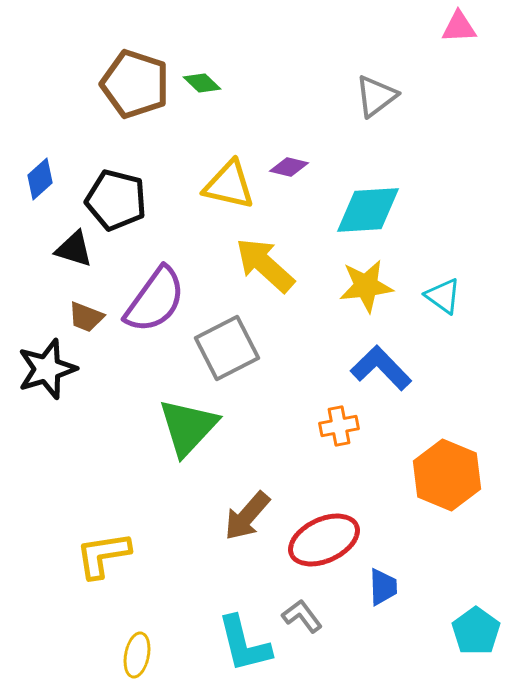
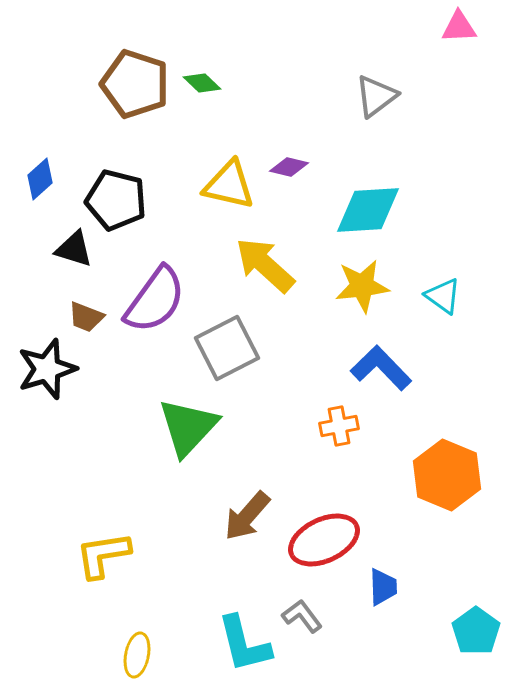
yellow star: moved 4 px left
